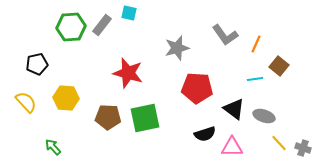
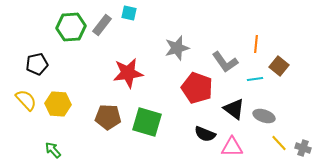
gray L-shape: moved 27 px down
orange line: rotated 18 degrees counterclockwise
red star: rotated 24 degrees counterclockwise
red pentagon: rotated 16 degrees clockwise
yellow hexagon: moved 8 px left, 6 px down
yellow semicircle: moved 2 px up
green square: moved 2 px right, 4 px down; rotated 28 degrees clockwise
black semicircle: rotated 40 degrees clockwise
green arrow: moved 3 px down
